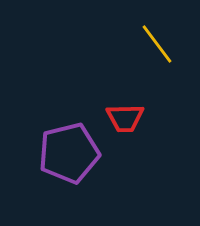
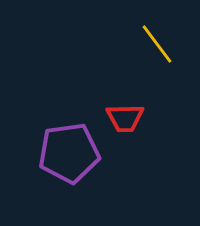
purple pentagon: rotated 6 degrees clockwise
